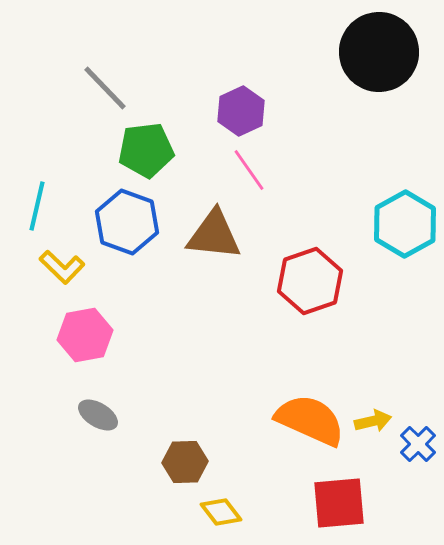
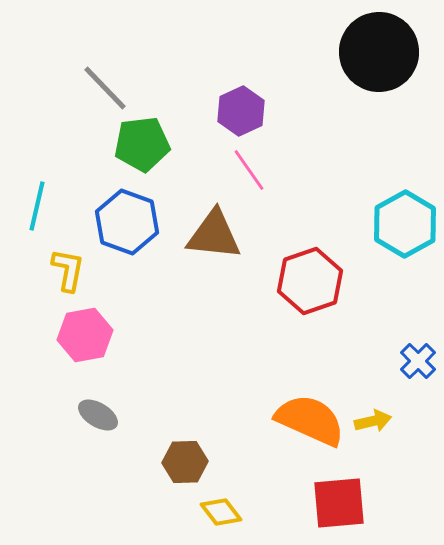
green pentagon: moved 4 px left, 6 px up
yellow L-shape: moved 6 px right, 3 px down; rotated 123 degrees counterclockwise
blue cross: moved 83 px up
